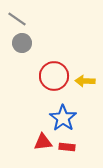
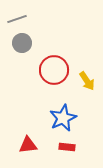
gray line: rotated 54 degrees counterclockwise
red circle: moved 6 px up
yellow arrow: moved 2 px right; rotated 126 degrees counterclockwise
blue star: rotated 12 degrees clockwise
red triangle: moved 15 px left, 3 px down
